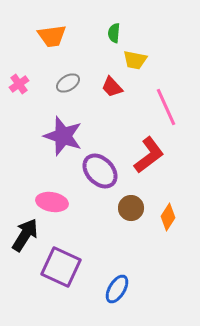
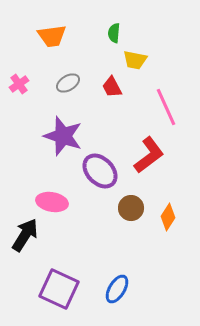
red trapezoid: rotated 15 degrees clockwise
purple square: moved 2 px left, 22 px down
